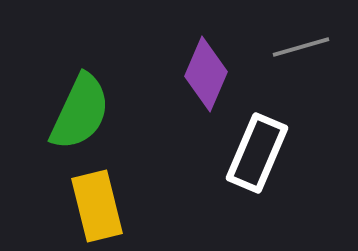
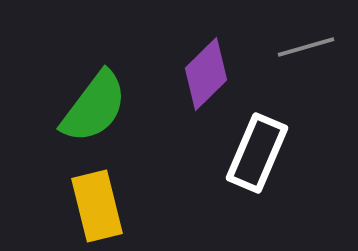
gray line: moved 5 px right
purple diamond: rotated 22 degrees clockwise
green semicircle: moved 14 px right, 5 px up; rotated 12 degrees clockwise
